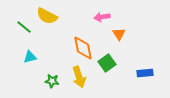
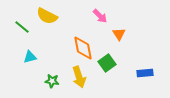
pink arrow: moved 2 px left, 1 px up; rotated 126 degrees counterclockwise
green line: moved 2 px left
